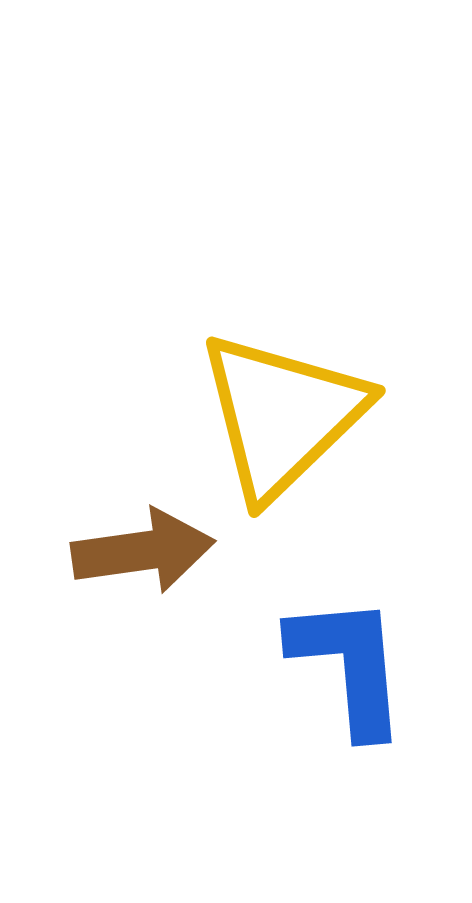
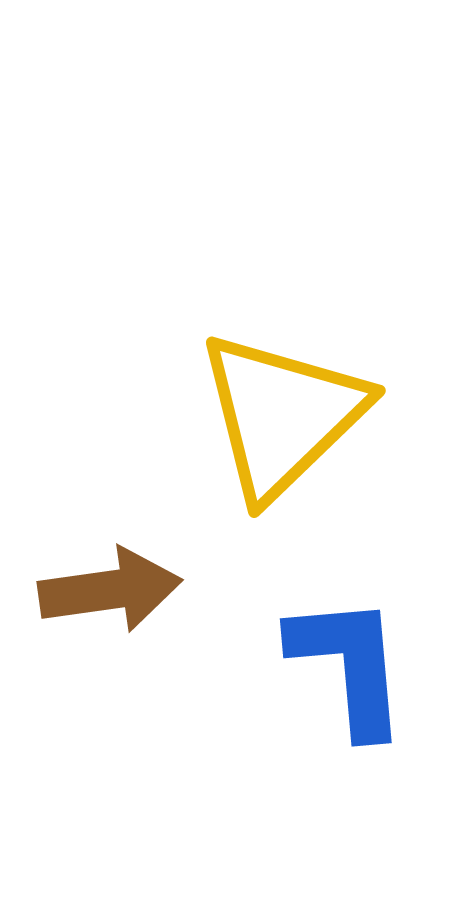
brown arrow: moved 33 px left, 39 px down
